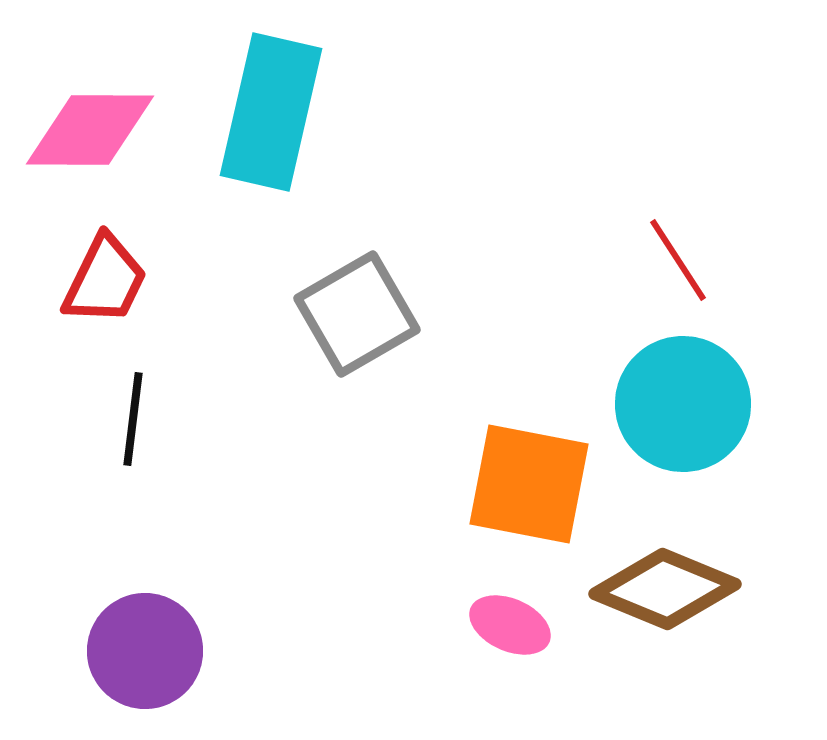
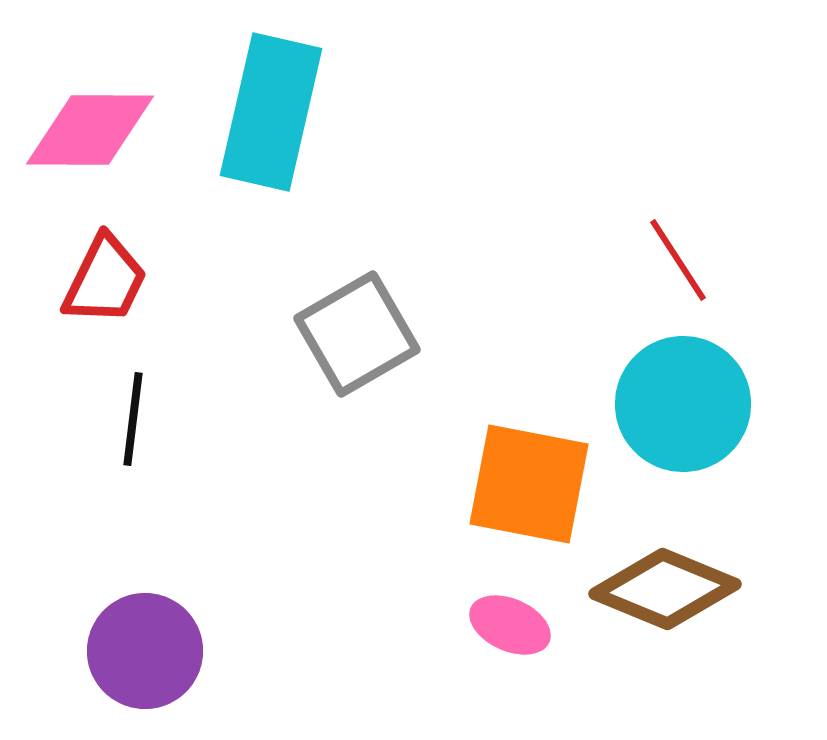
gray square: moved 20 px down
